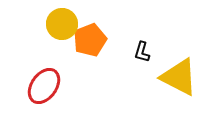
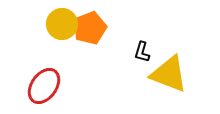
orange pentagon: moved 12 px up
yellow triangle: moved 10 px left, 3 px up; rotated 6 degrees counterclockwise
